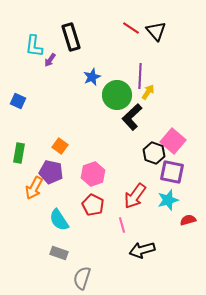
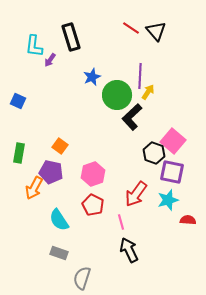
red arrow: moved 1 px right, 2 px up
red semicircle: rotated 21 degrees clockwise
pink line: moved 1 px left, 3 px up
black arrow: moved 13 px left; rotated 80 degrees clockwise
